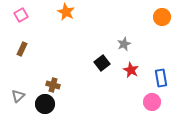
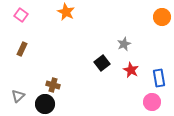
pink square: rotated 24 degrees counterclockwise
blue rectangle: moved 2 px left
